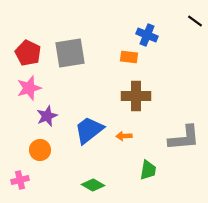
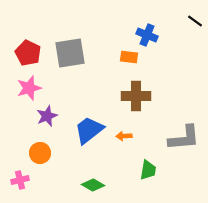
orange circle: moved 3 px down
